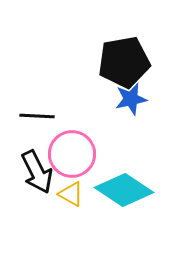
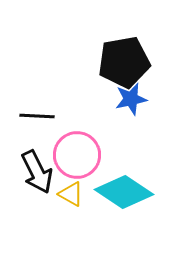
pink circle: moved 5 px right, 1 px down
cyan diamond: moved 2 px down
